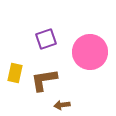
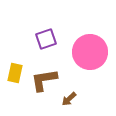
brown arrow: moved 7 px right, 6 px up; rotated 35 degrees counterclockwise
